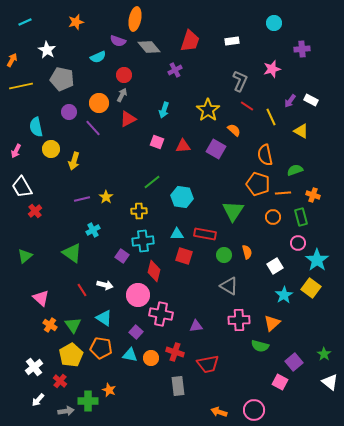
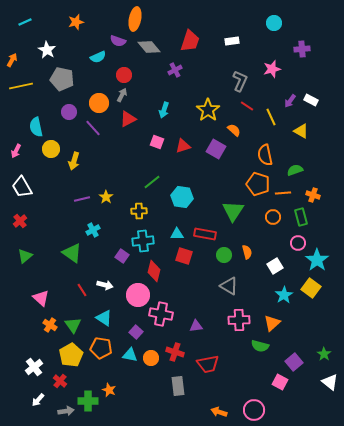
red triangle at (183, 146): rotated 14 degrees counterclockwise
red cross at (35, 211): moved 15 px left, 10 px down
